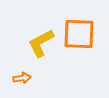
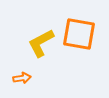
orange square: rotated 8 degrees clockwise
